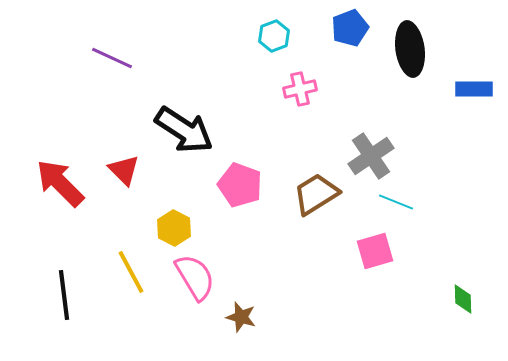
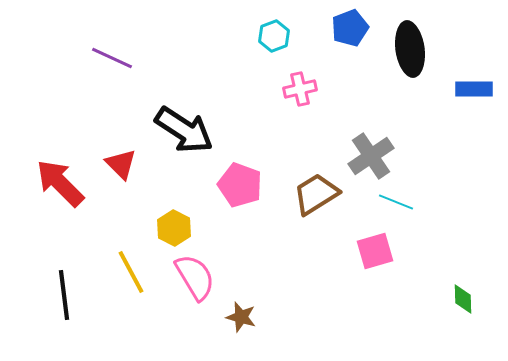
red triangle: moved 3 px left, 6 px up
